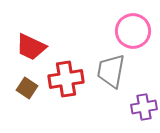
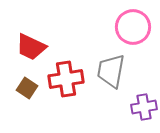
pink circle: moved 4 px up
